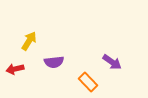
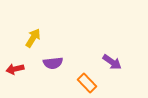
yellow arrow: moved 4 px right, 3 px up
purple semicircle: moved 1 px left, 1 px down
orange rectangle: moved 1 px left, 1 px down
